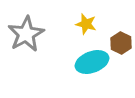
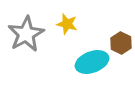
yellow star: moved 19 px left
